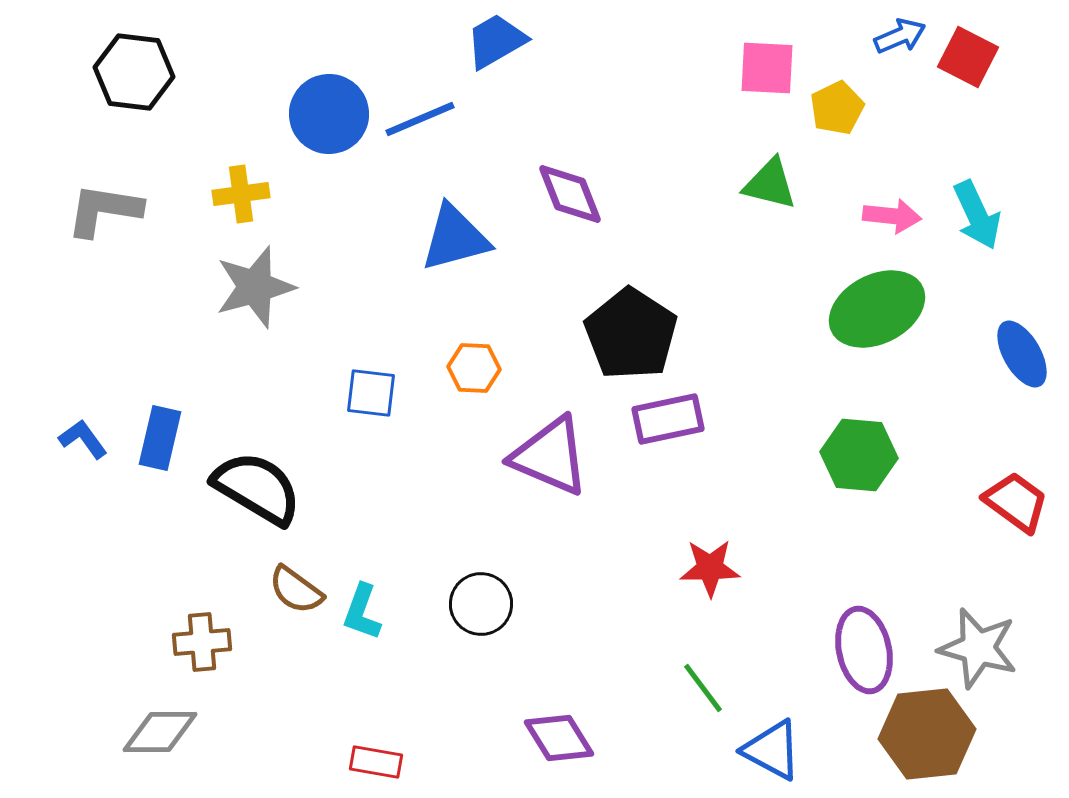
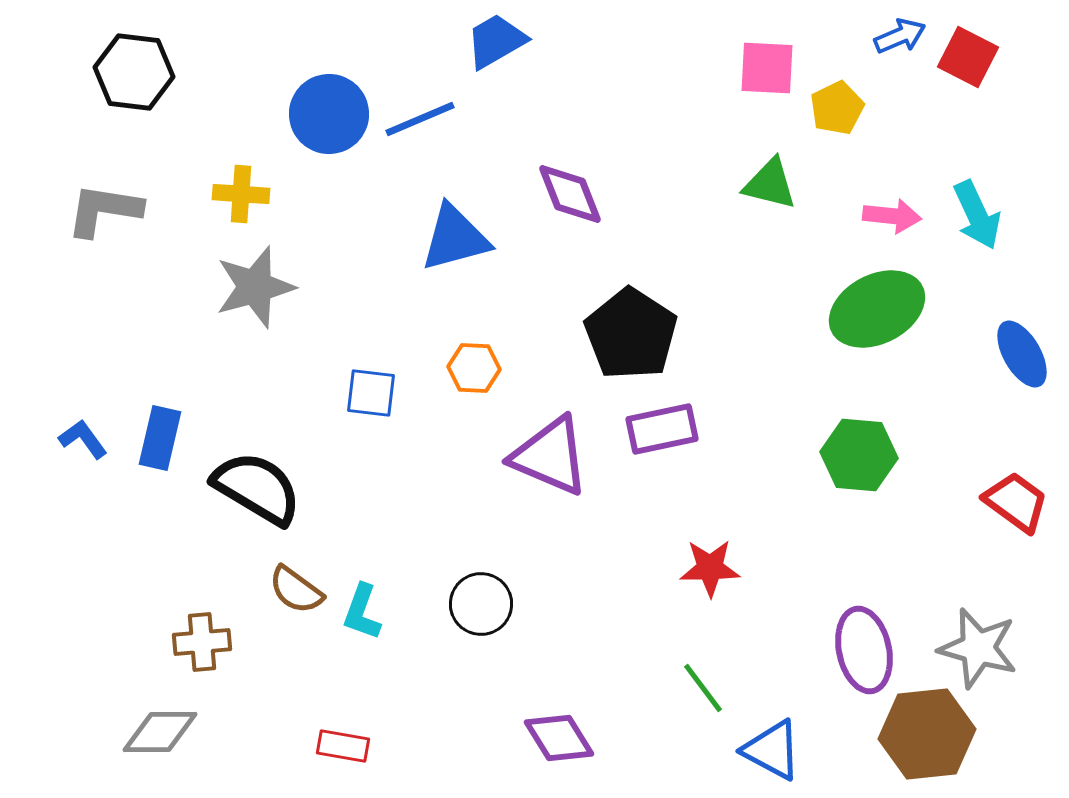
yellow cross at (241, 194): rotated 12 degrees clockwise
purple rectangle at (668, 419): moved 6 px left, 10 px down
red rectangle at (376, 762): moved 33 px left, 16 px up
